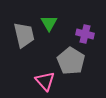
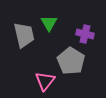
pink triangle: rotated 20 degrees clockwise
